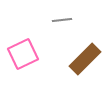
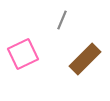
gray line: rotated 60 degrees counterclockwise
